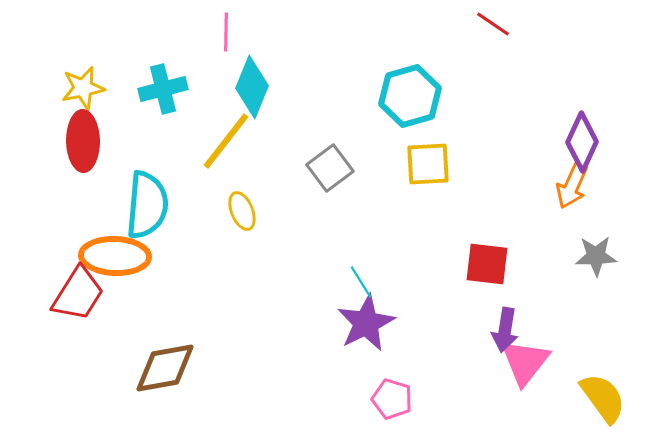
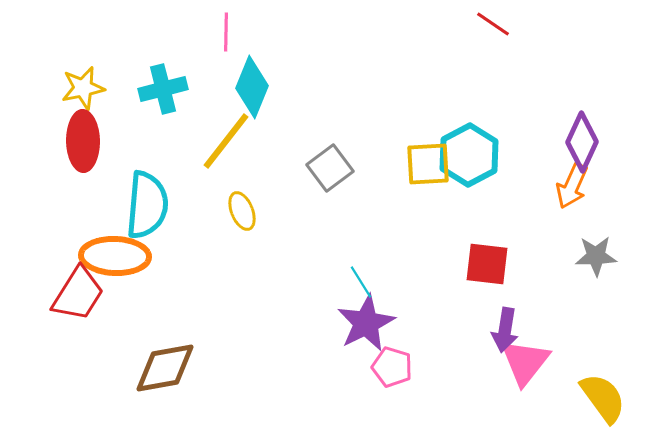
cyan hexagon: moved 59 px right, 59 px down; rotated 12 degrees counterclockwise
pink pentagon: moved 32 px up
